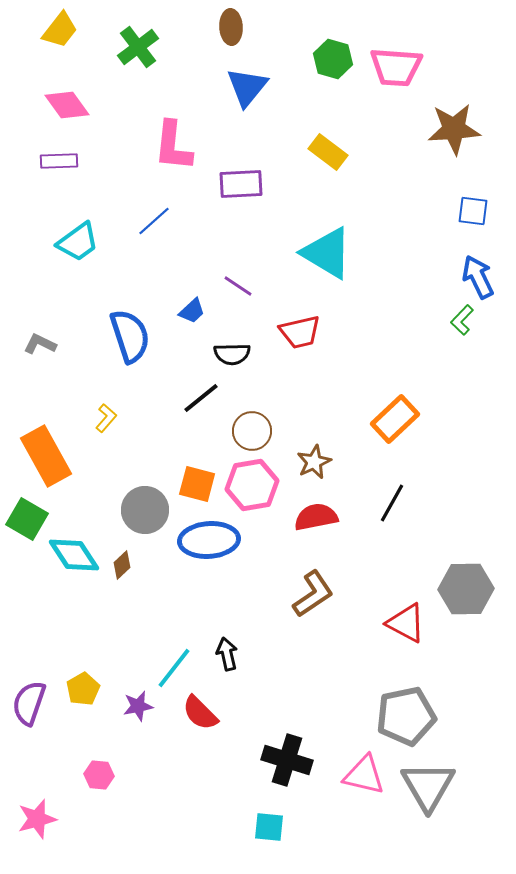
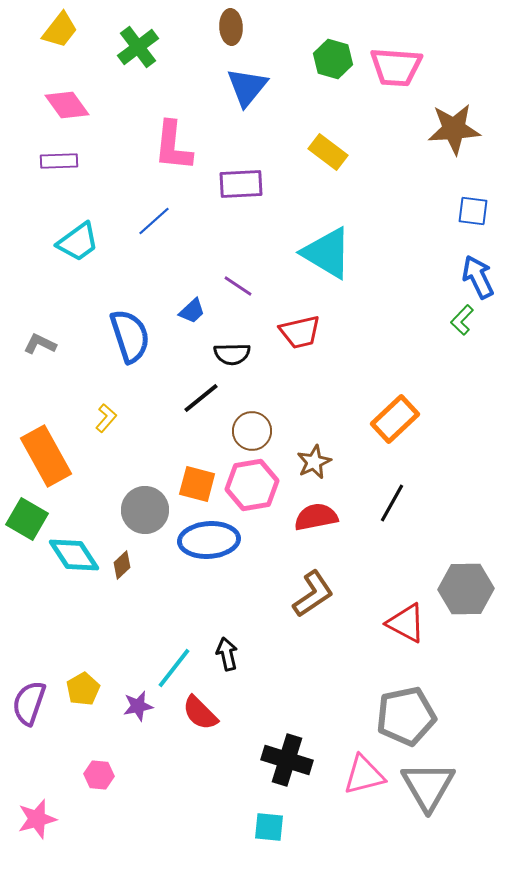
pink triangle at (364, 775): rotated 27 degrees counterclockwise
